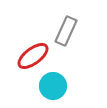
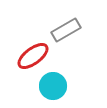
gray rectangle: moved 1 px up; rotated 36 degrees clockwise
